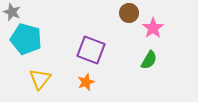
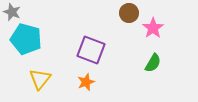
green semicircle: moved 4 px right, 3 px down
